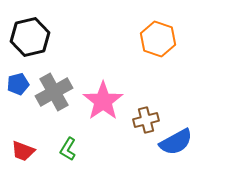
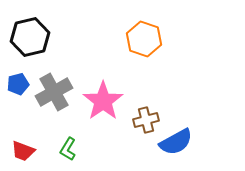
orange hexagon: moved 14 px left
